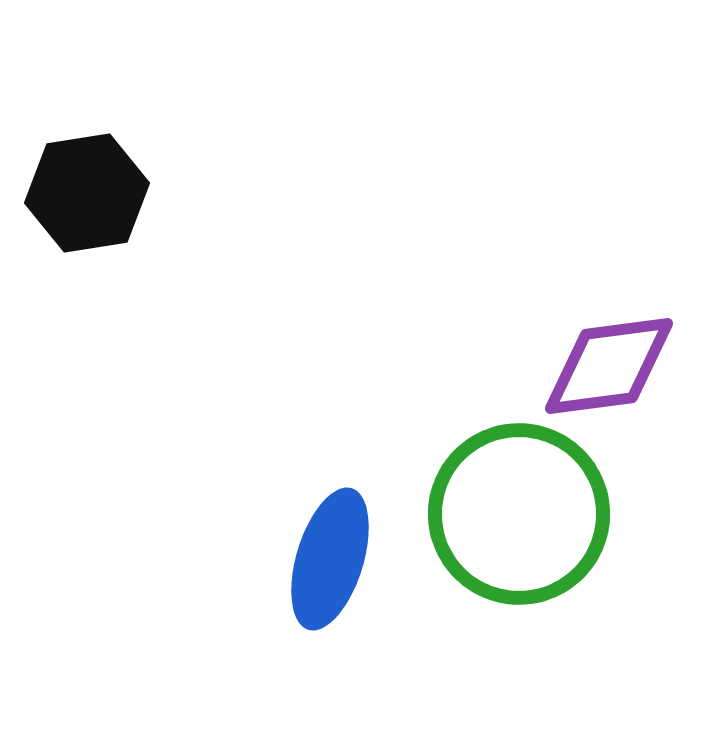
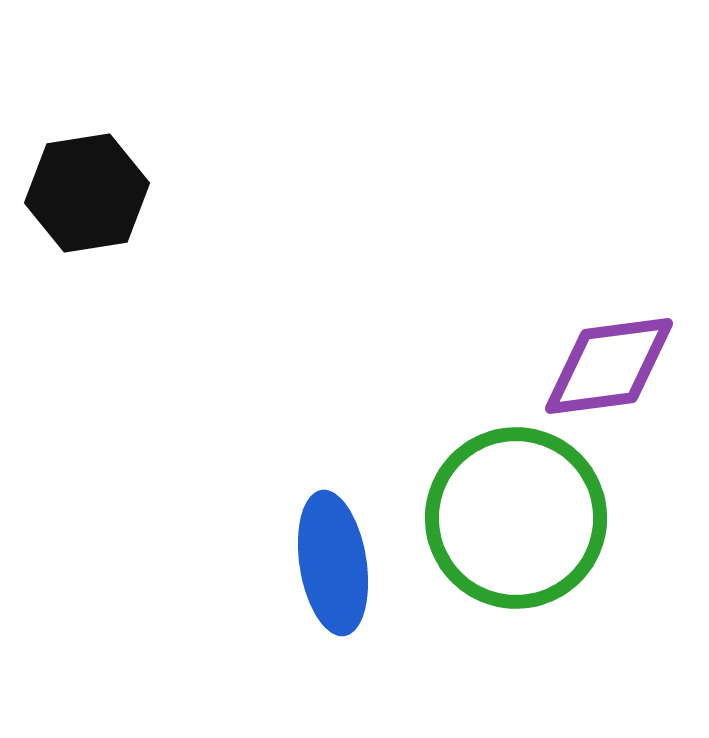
green circle: moved 3 px left, 4 px down
blue ellipse: moved 3 px right, 4 px down; rotated 26 degrees counterclockwise
